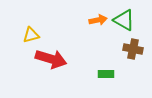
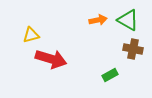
green triangle: moved 4 px right
green rectangle: moved 4 px right, 1 px down; rotated 28 degrees counterclockwise
